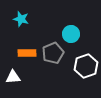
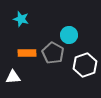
cyan circle: moved 2 px left, 1 px down
gray pentagon: rotated 20 degrees counterclockwise
white hexagon: moved 1 px left, 1 px up
